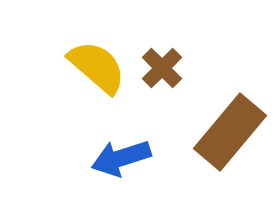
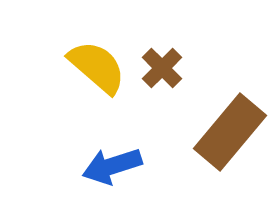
blue arrow: moved 9 px left, 8 px down
